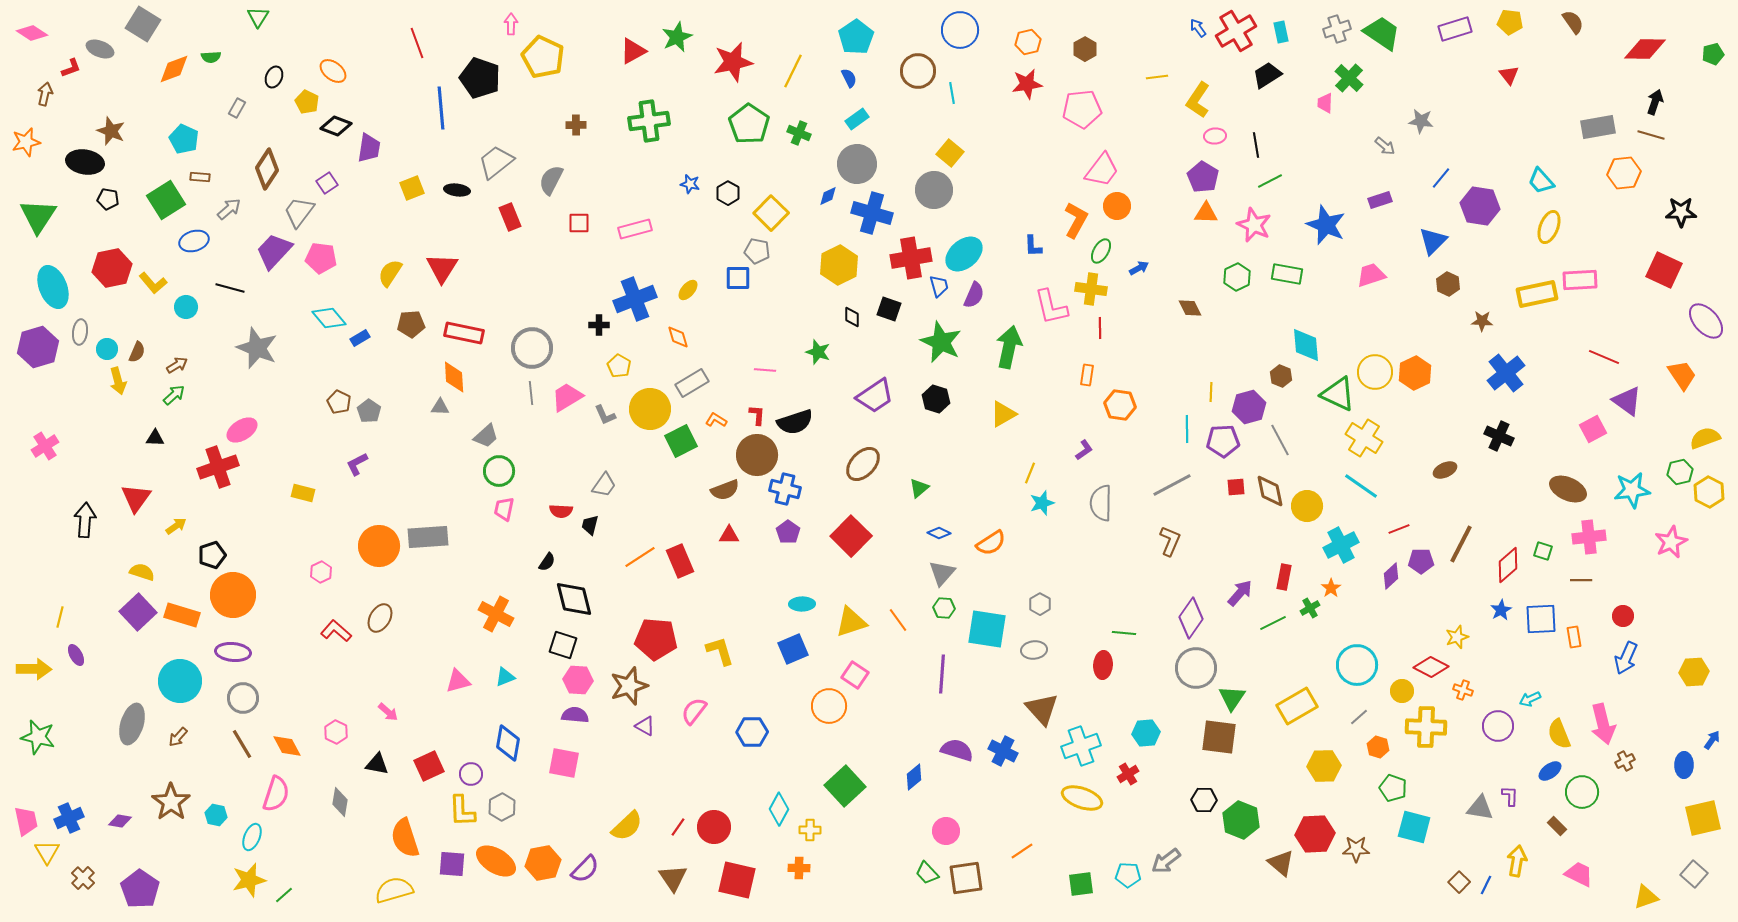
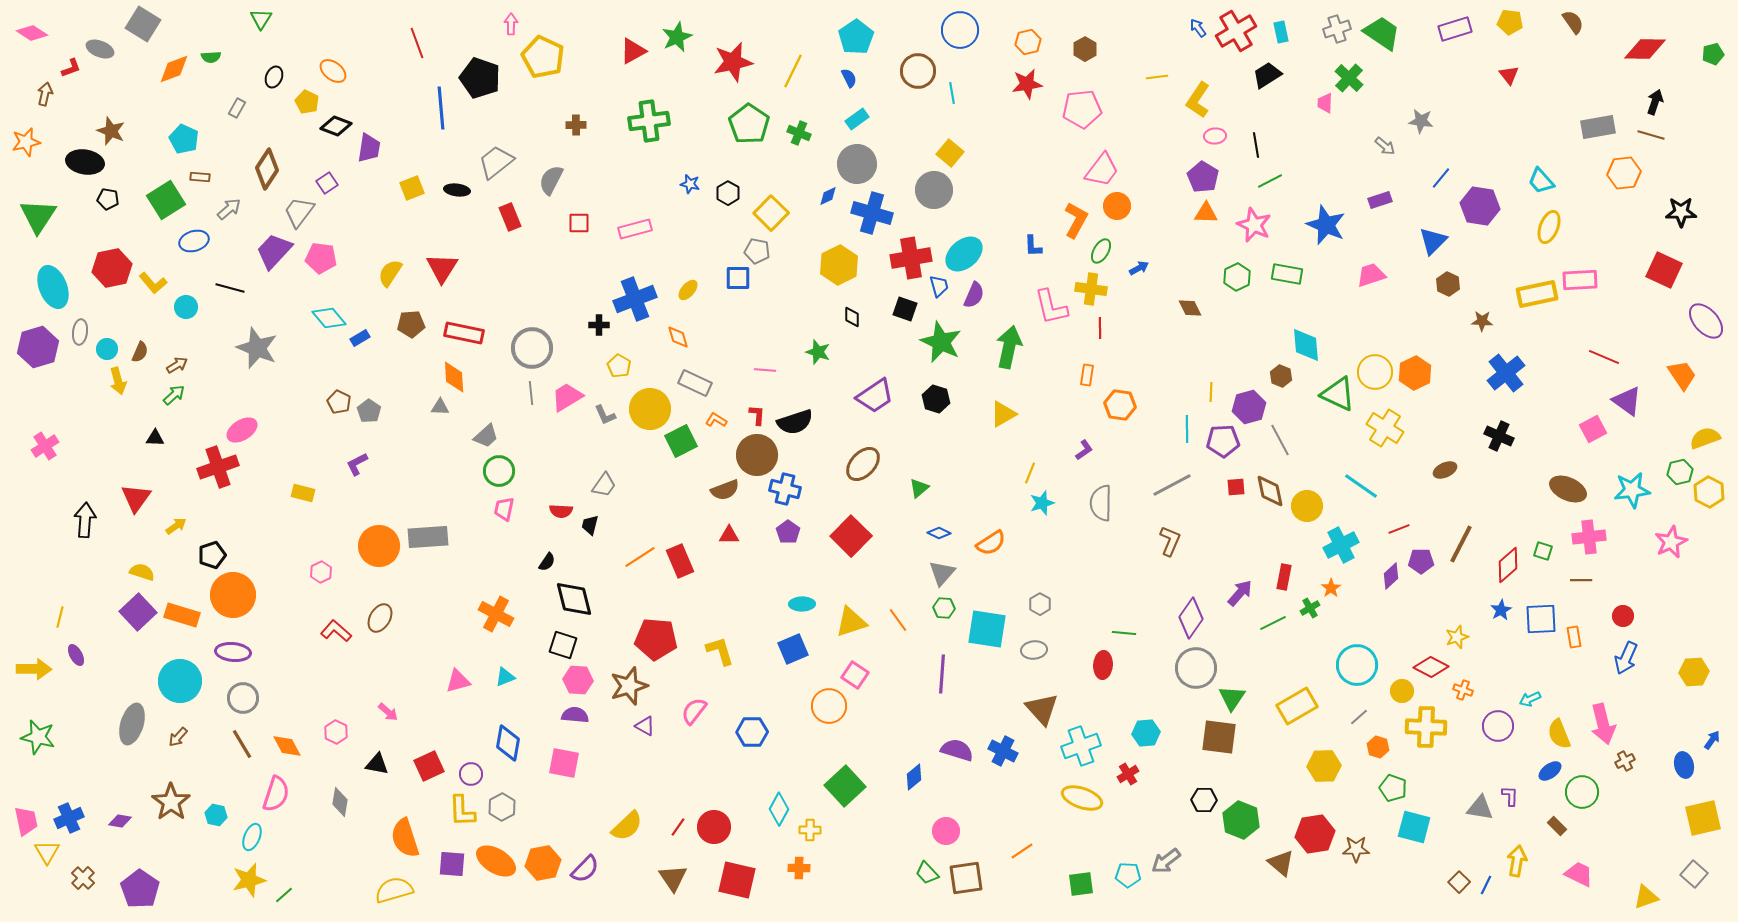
green triangle at (258, 17): moved 3 px right, 2 px down
black square at (889, 309): moved 16 px right
brown semicircle at (137, 352): moved 3 px right
gray rectangle at (692, 383): moved 3 px right; rotated 56 degrees clockwise
yellow cross at (1364, 438): moved 21 px right, 10 px up
blue ellipse at (1684, 765): rotated 15 degrees counterclockwise
red hexagon at (1315, 834): rotated 6 degrees counterclockwise
